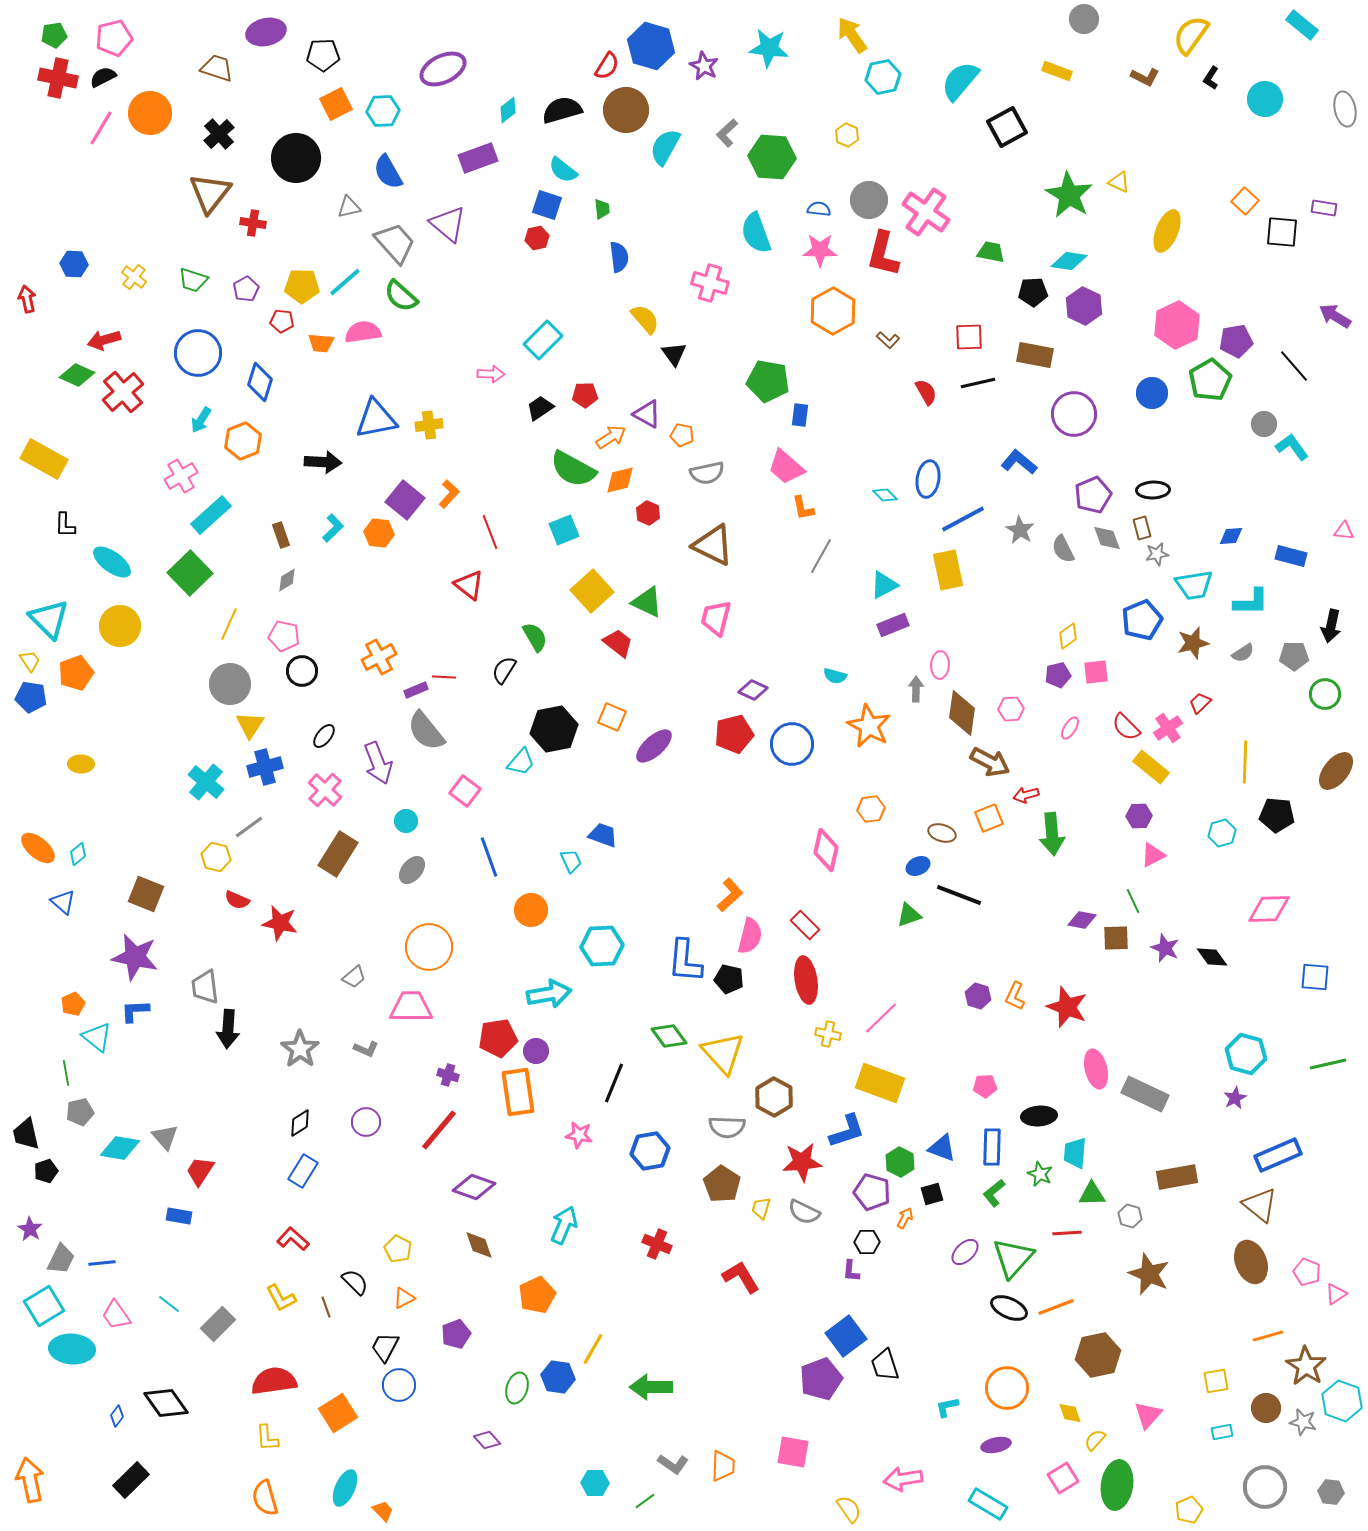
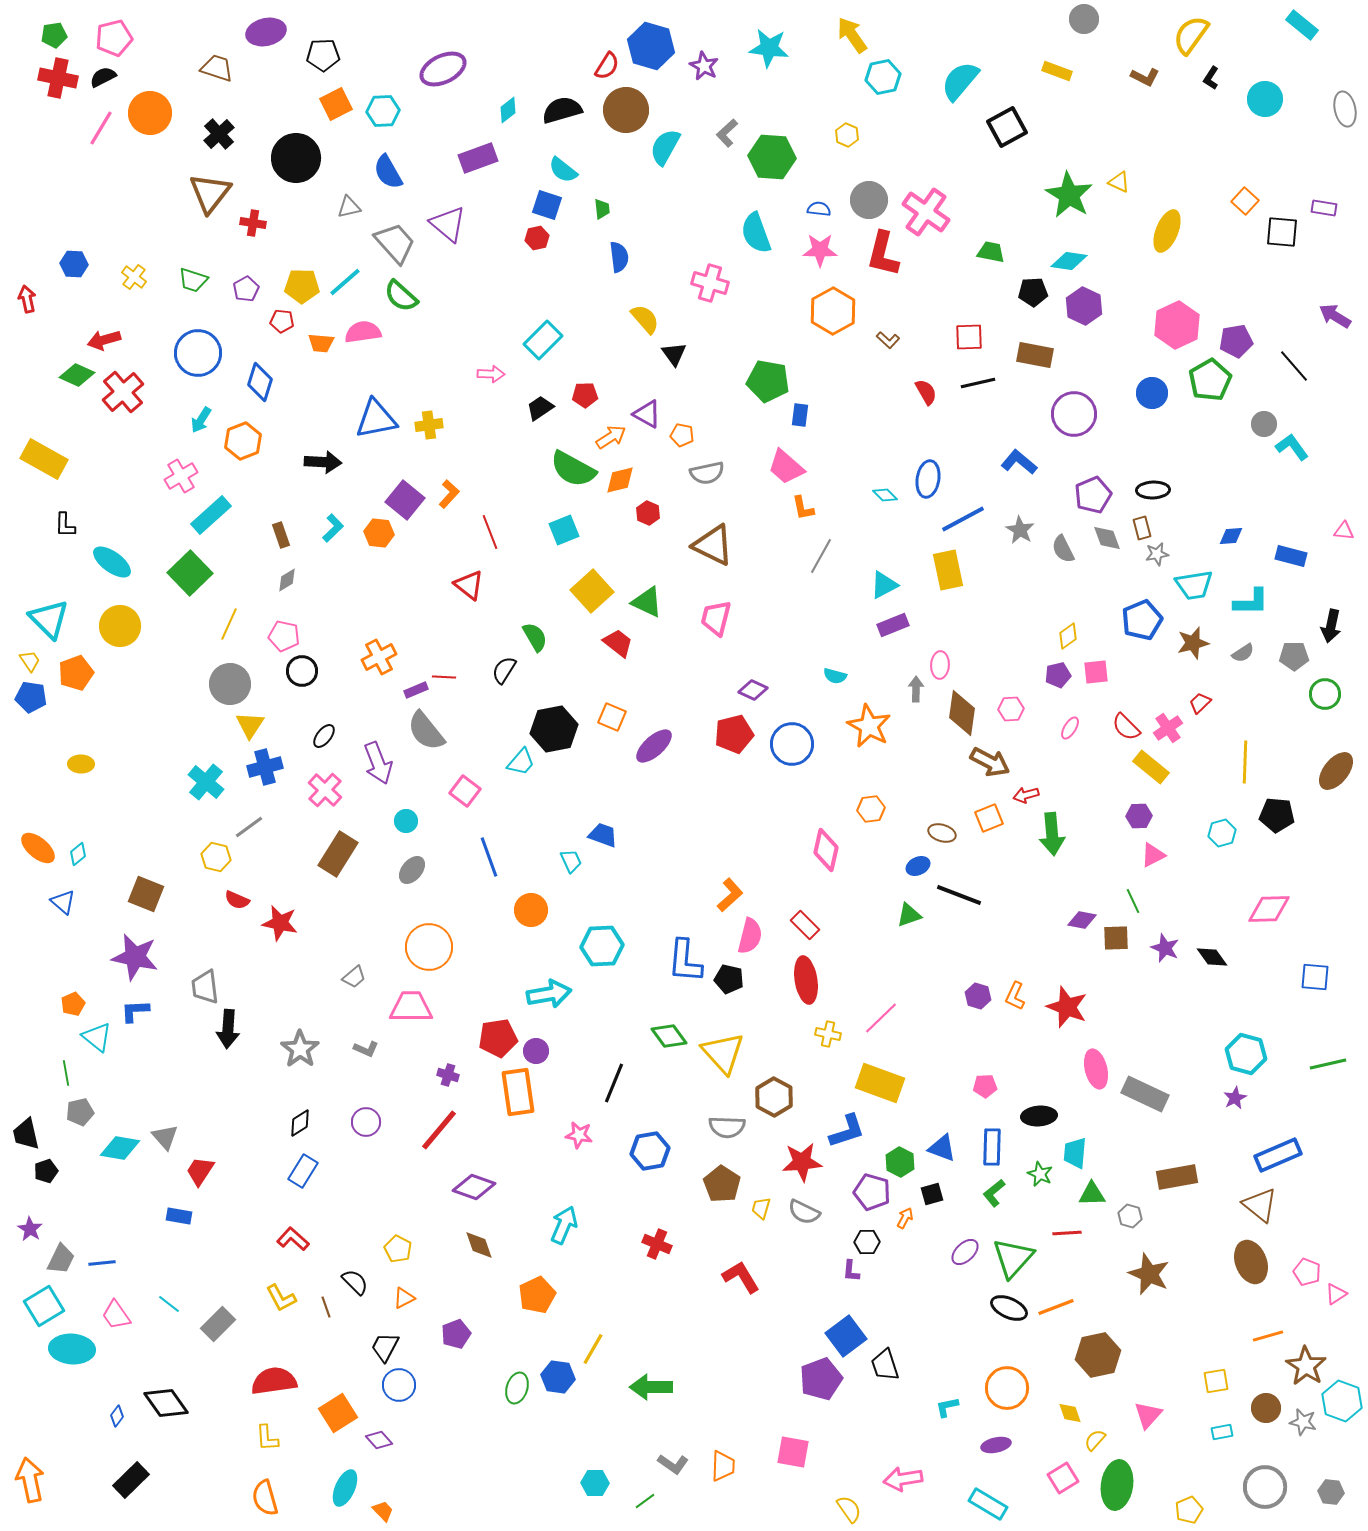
purple diamond at (487, 1440): moved 108 px left
